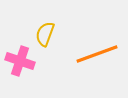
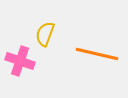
orange line: rotated 33 degrees clockwise
